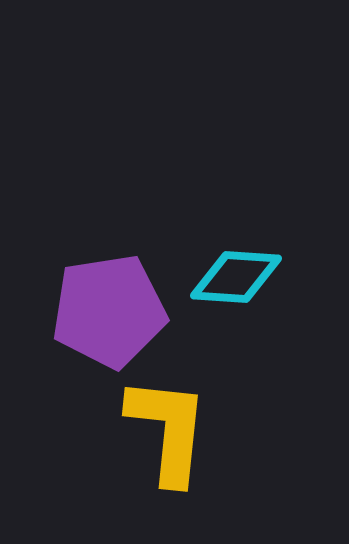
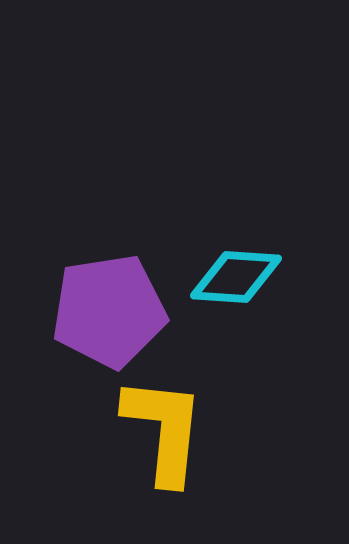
yellow L-shape: moved 4 px left
